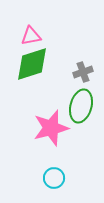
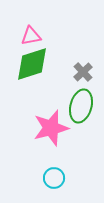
gray cross: rotated 24 degrees counterclockwise
